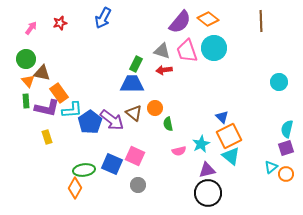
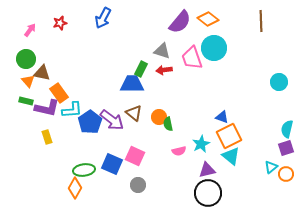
pink arrow at (31, 28): moved 1 px left, 2 px down
pink trapezoid at (187, 51): moved 5 px right, 7 px down
green rectangle at (136, 64): moved 5 px right, 5 px down
green rectangle at (26, 101): rotated 72 degrees counterclockwise
orange circle at (155, 108): moved 4 px right, 9 px down
blue triangle at (222, 117): rotated 24 degrees counterclockwise
